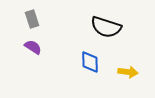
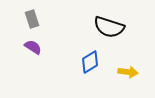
black semicircle: moved 3 px right
blue diamond: rotated 60 degrees clockwise
